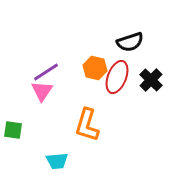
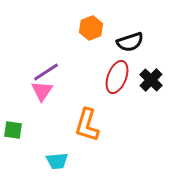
orange hexagon: moved 4 px left, 40 px up; rotated 25 degrees clockwise
